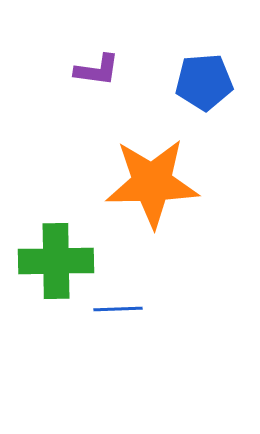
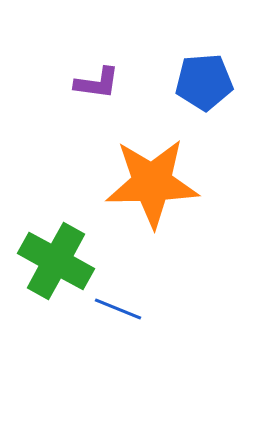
purple L-shape: moved 13 px down
green cross: rotated 30 degrees clockwise
blue line: rotated 24 degrees clockwise
